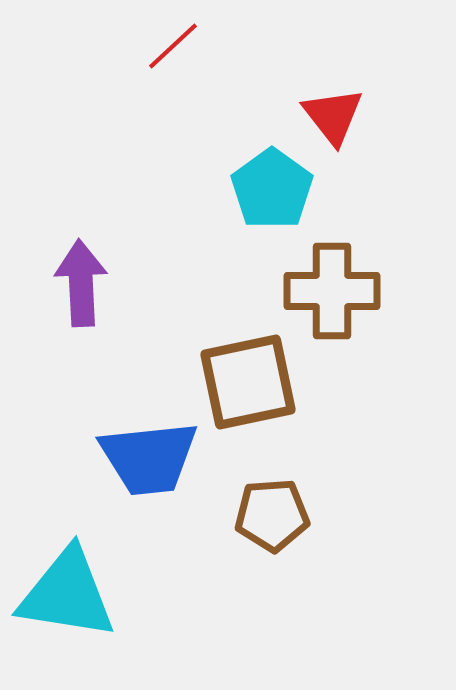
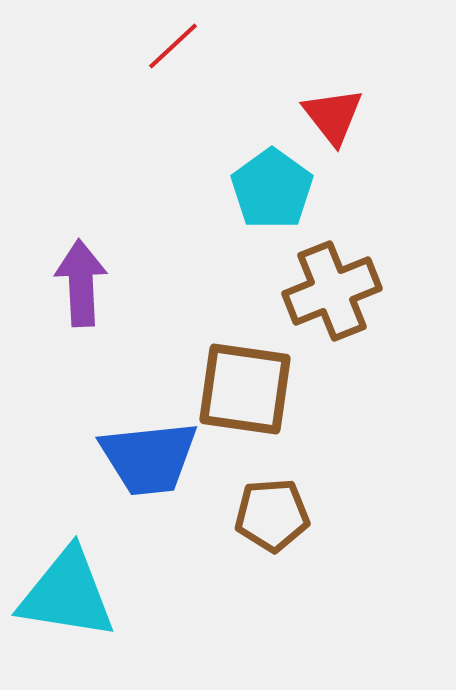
brown cross: rotated 22 degrees counterclockwise
brown square: moved 3 px left, 7 px down; rotated 20 degrees clockwise
